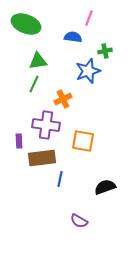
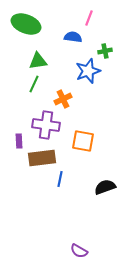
purple semicircle: moved 30 px down
